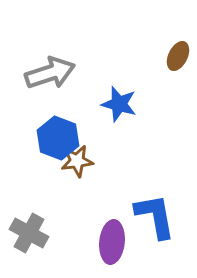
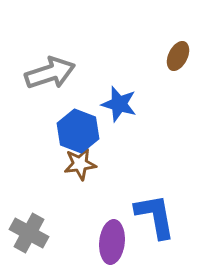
blue hexagon: moved 20 px right, 7 px up
brown star: moved 3 px right, 3 px down
